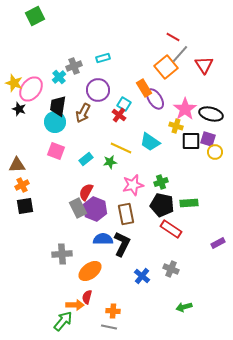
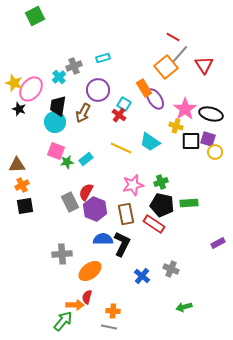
green star at (110, 162): moved 43 px left
gray rectangle at (78, 208): moved 8 px left, 6 px up
red rectangle at (171, 229): moved 17 px left, 5 px up
